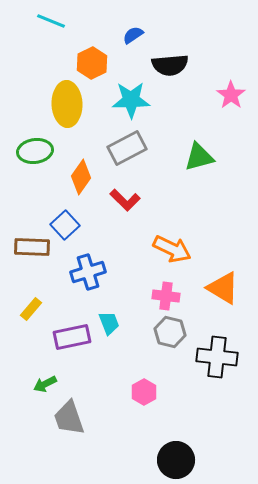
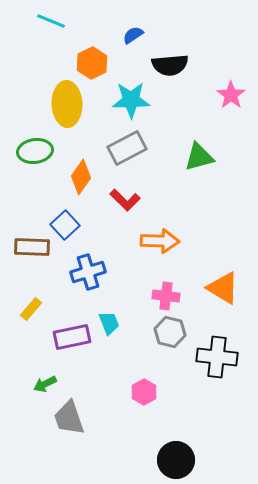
orange arrow: moved 12 px left, 8 px up; rotated 24 degrees counterclockwise
